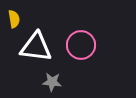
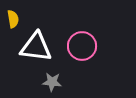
yellow semicircle: moved 1 px left
pink circle: moved 1 px right, 1 px down
